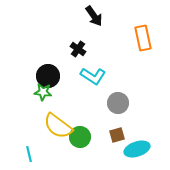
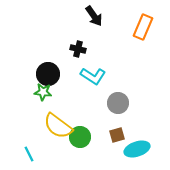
orange rectangle: moved 11 px up; rotated 35 degrees clockwise
black cross: rotated 21 degrees counterclockwise
black circle: moved 2 px up
cyan line: rotated 14 degrees counterclockwise
